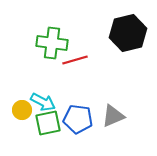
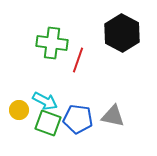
black hexagon: moved 6 px left; rotated 18 degrees counterclockwise
red line: moved 3 px right; rotated 55 degrees counterclockwise
cyan arrow: moved 2 px right, 1 px up
yellow circle: moved 3 px left
gray triangle: rotated 35 degrees clockwise
green square: rotated 32 degrees clockwise
